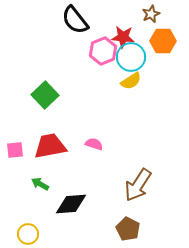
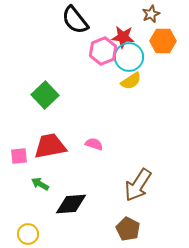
cyan circle: moved 2 px left
pink square: moved 4 px right, 6 px down
